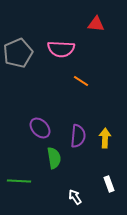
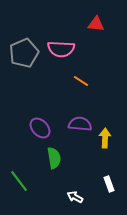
gray pentagon: moved 6 px right
purple semicircle: moved 2 px right, 12 px up; rotated 90 degrees counterclockwise
green line: rotated 50 degrees clockwise
white arrow: rotated 28 degrees counterclockwise
